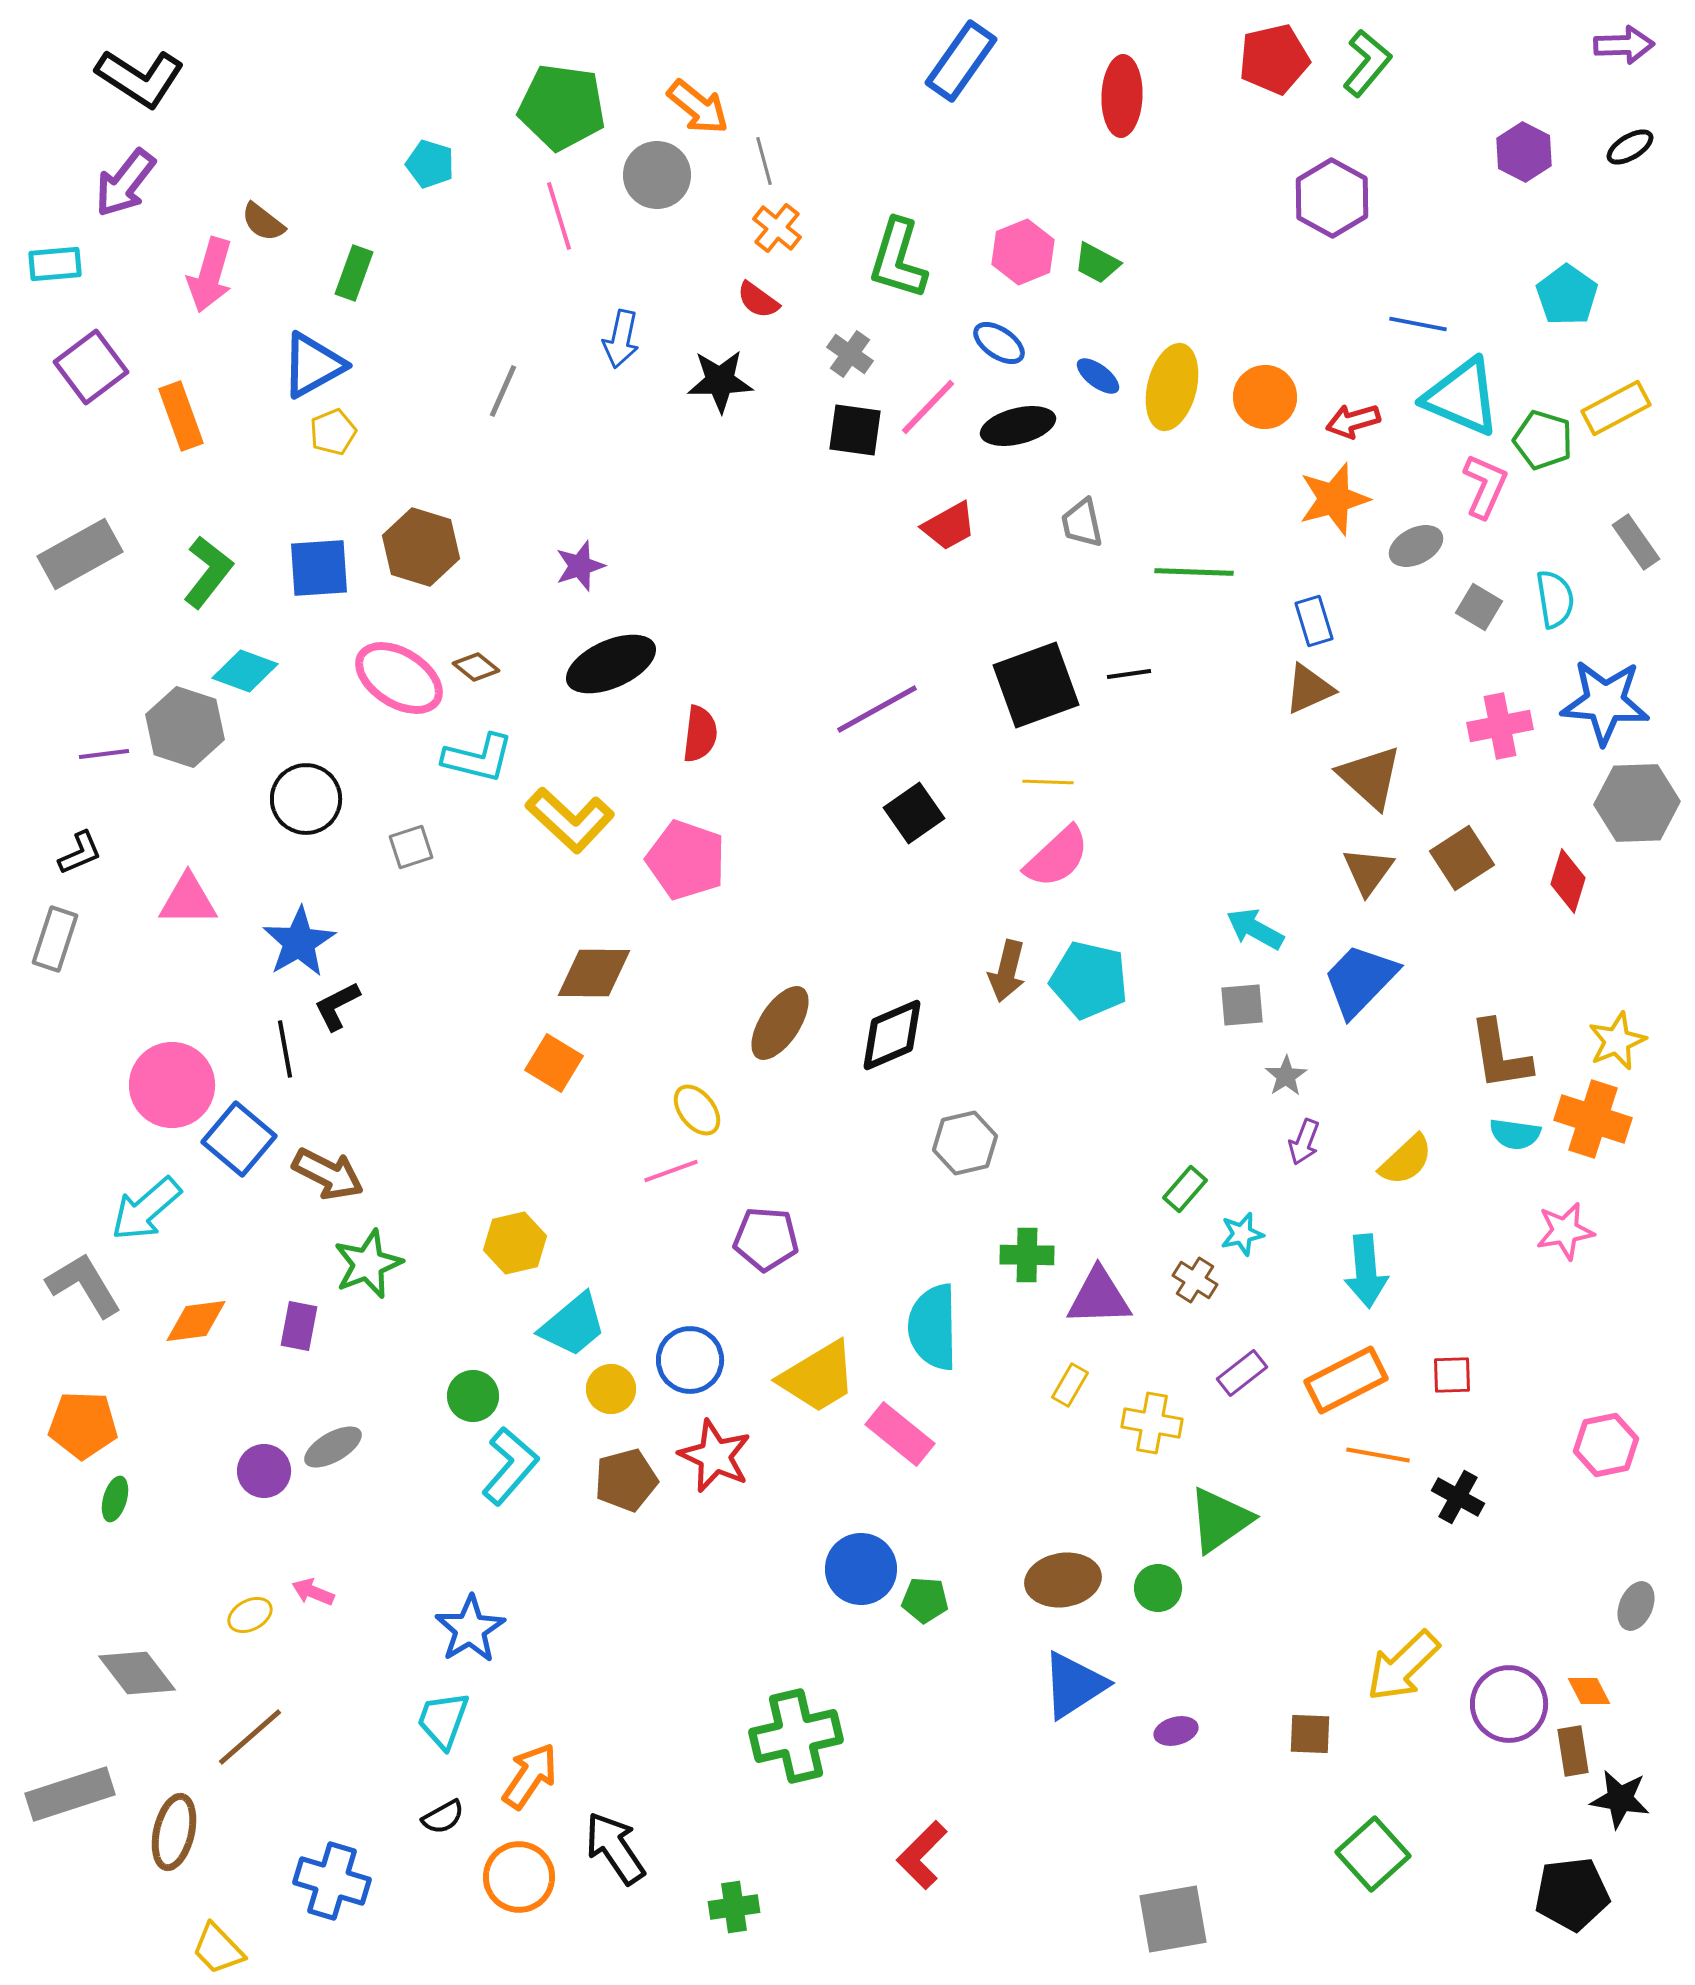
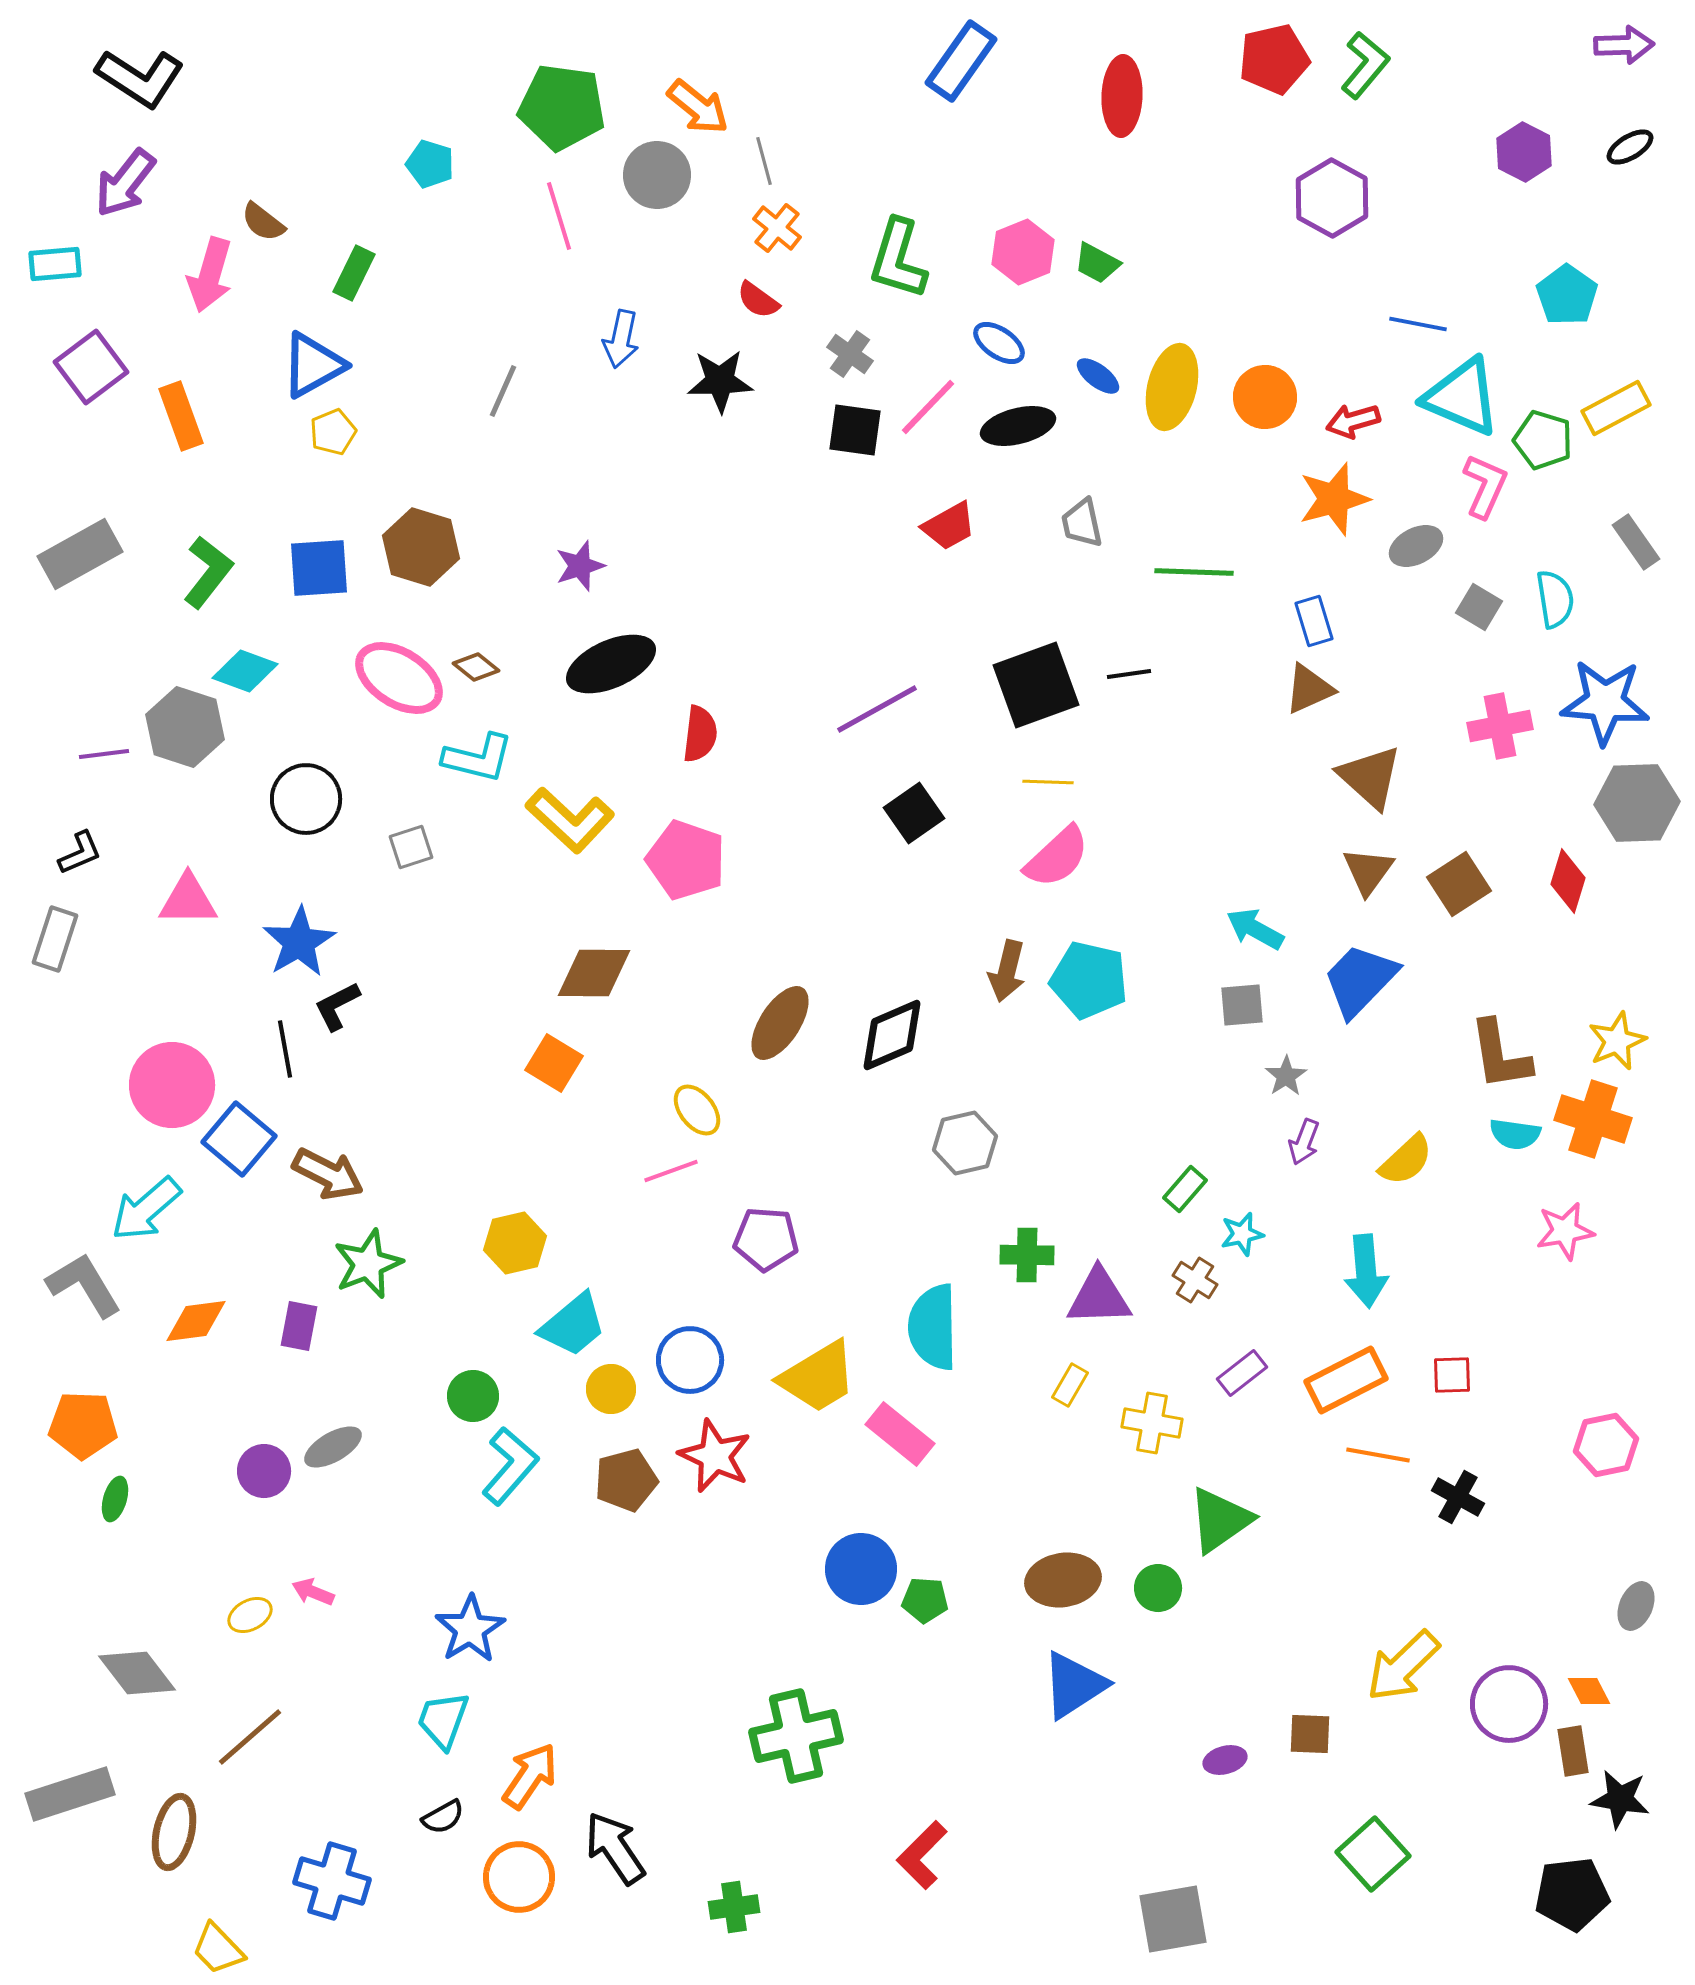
green L-shape at (1367, 63): moved 2 px left, 2 px down
green rectangle at (354, 273): rotated 6 degrees clockwise
brown square at (1462, 858): moved 3 px left, 26 px down
purple ellipse at (1176, 1731): moved 49 px right, 29 px down
